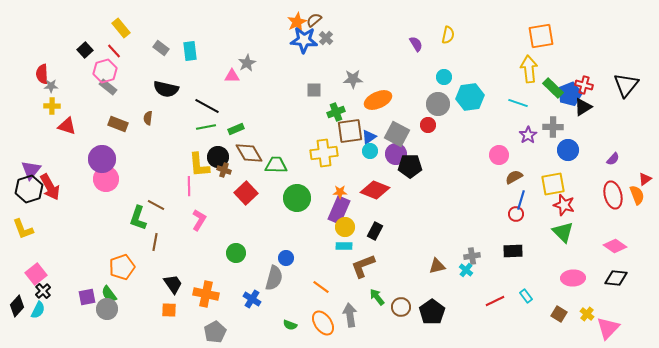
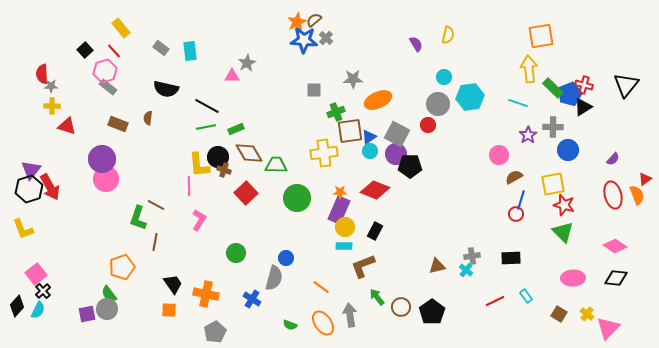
black rectangle at (513, 251): moved 2 px left, 7 px down
purple square at (87, 297): moved 17 px down
